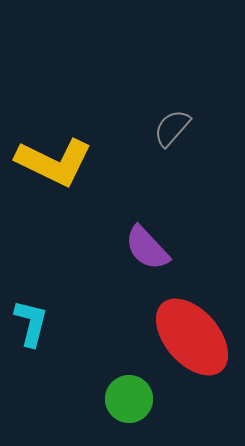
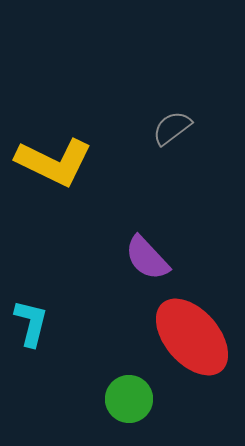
gray semicircle: rotated 12 degrees clockwise
purple semicircle: moved 10 px down
